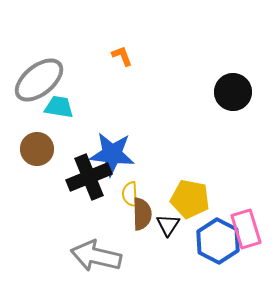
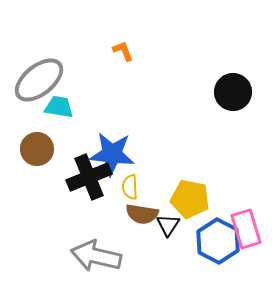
orange L-shape: moved 1 px right, 5 px up
yellow semicircle: moved 7 px up
brown semicircle: rotated 100 degrees clockwise
